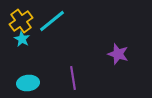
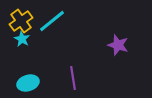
purple star: moved 9 px up
cyan ellipse: rotated 10 degrees counterclockwise
